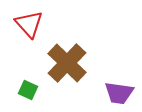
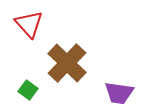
green square: rotated 12 degrees clockwise
